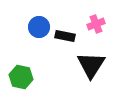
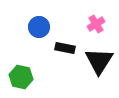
pink cross: rotated 12 degrees counterclockwise
black rectangle: moved 12 px down
black triangle: moved 8 px right, 4 px up
